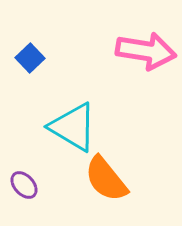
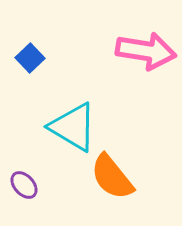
orange semicircle: moved 6 px right, 2 px up
